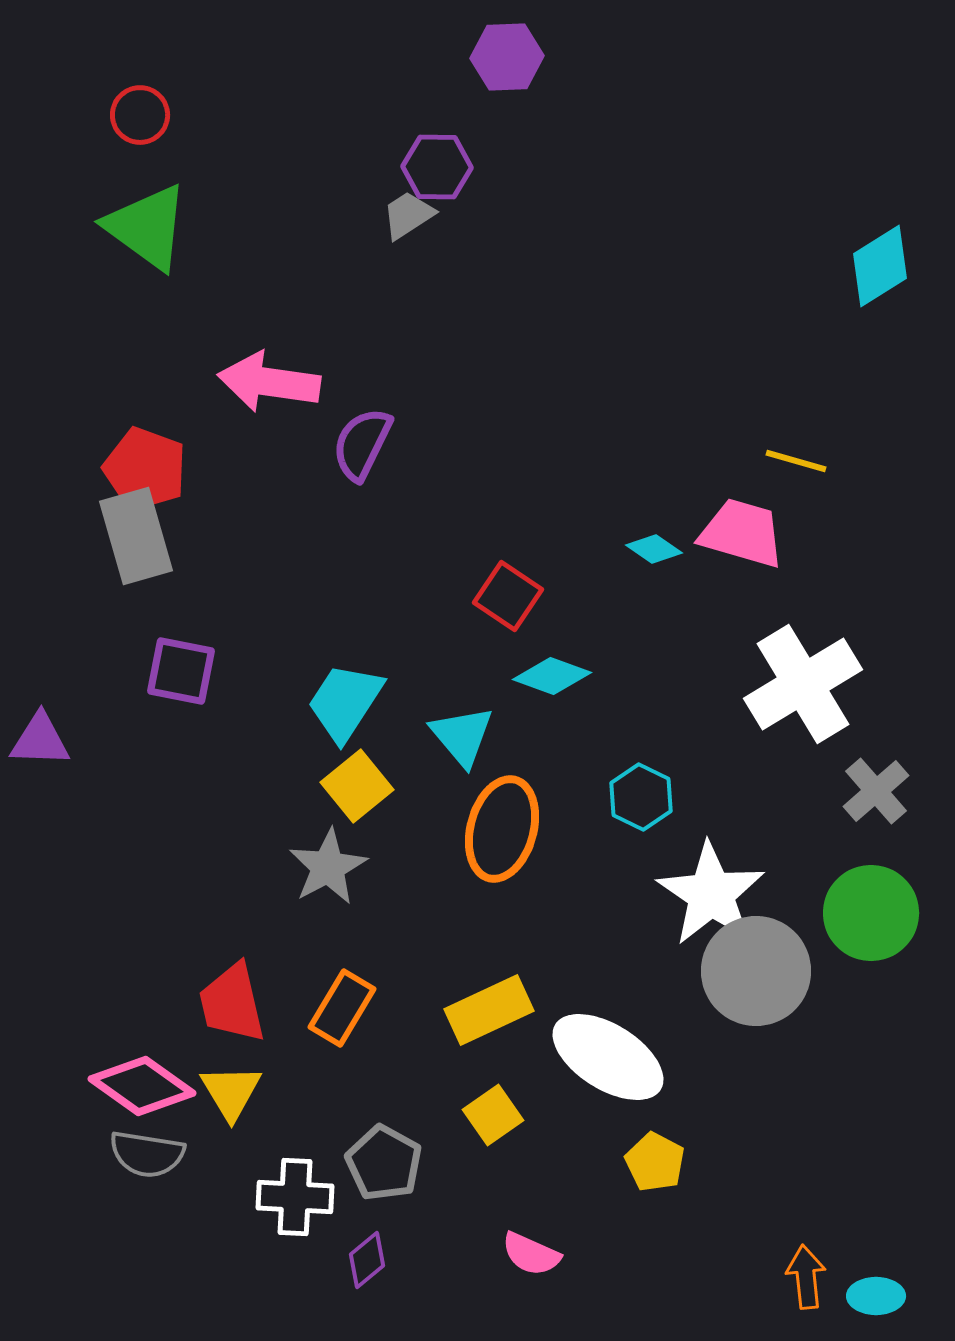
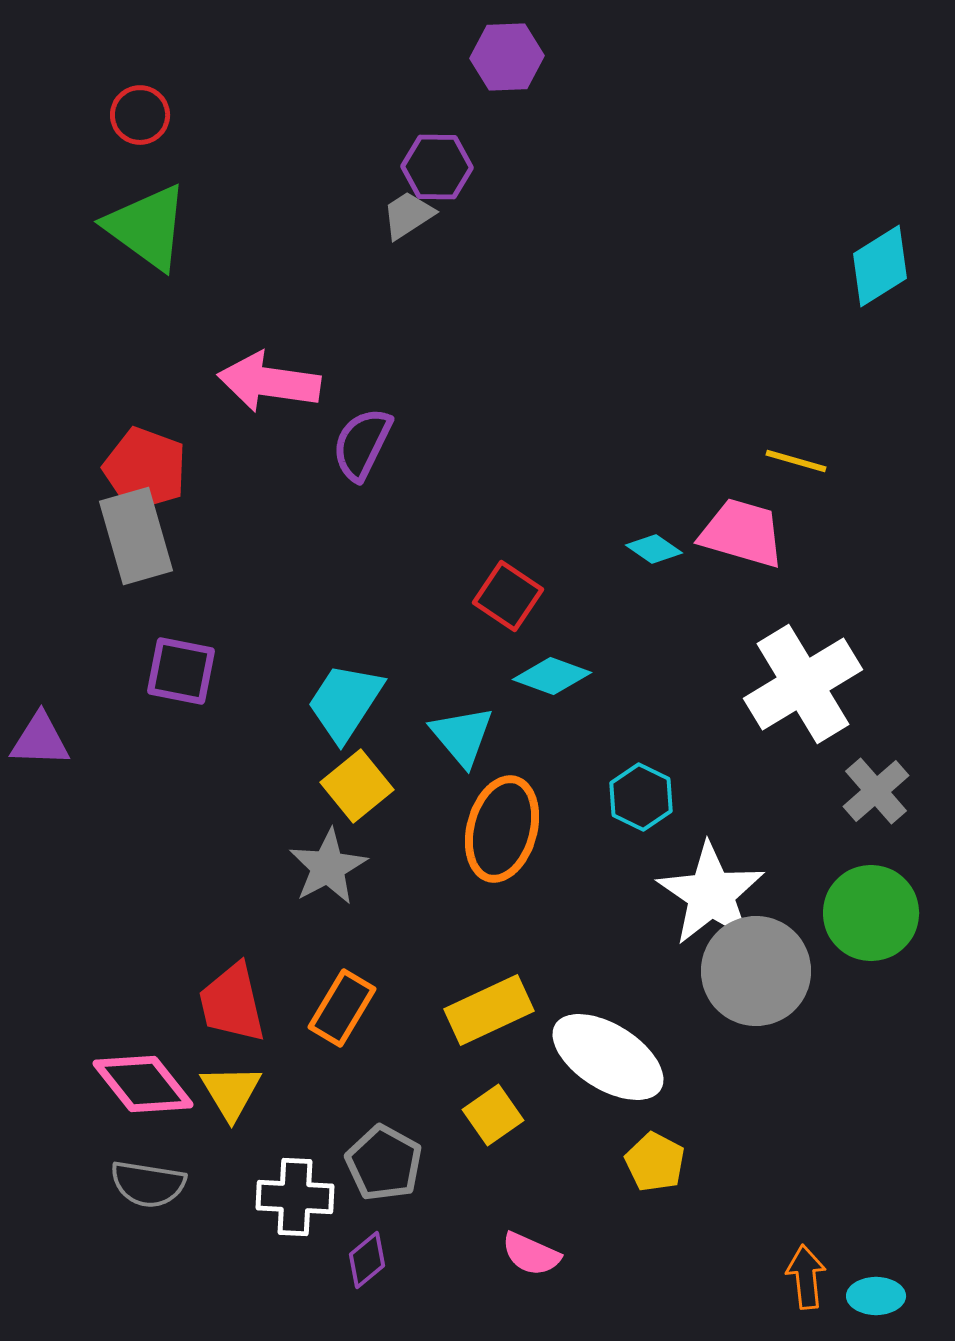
pink diamond at (142, 1086): moved 1 px right, 2 px up; rotated 16 degrees clockwise
gray semicircle at (147, 1154): moved 1 px right, 30 px down
